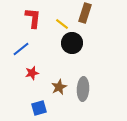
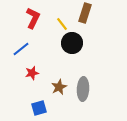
red L-shape: rotated 20 degrees clockwise
yellow line: rotated 16 degrees clockwise
